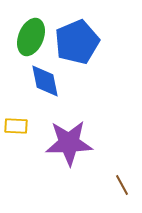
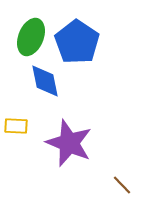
blue pentagon: rotated 15 degrees counterclockwise
purple star: rotated 24 degrees clockwise
brown line: rotated 15 degrees counterclockwise
